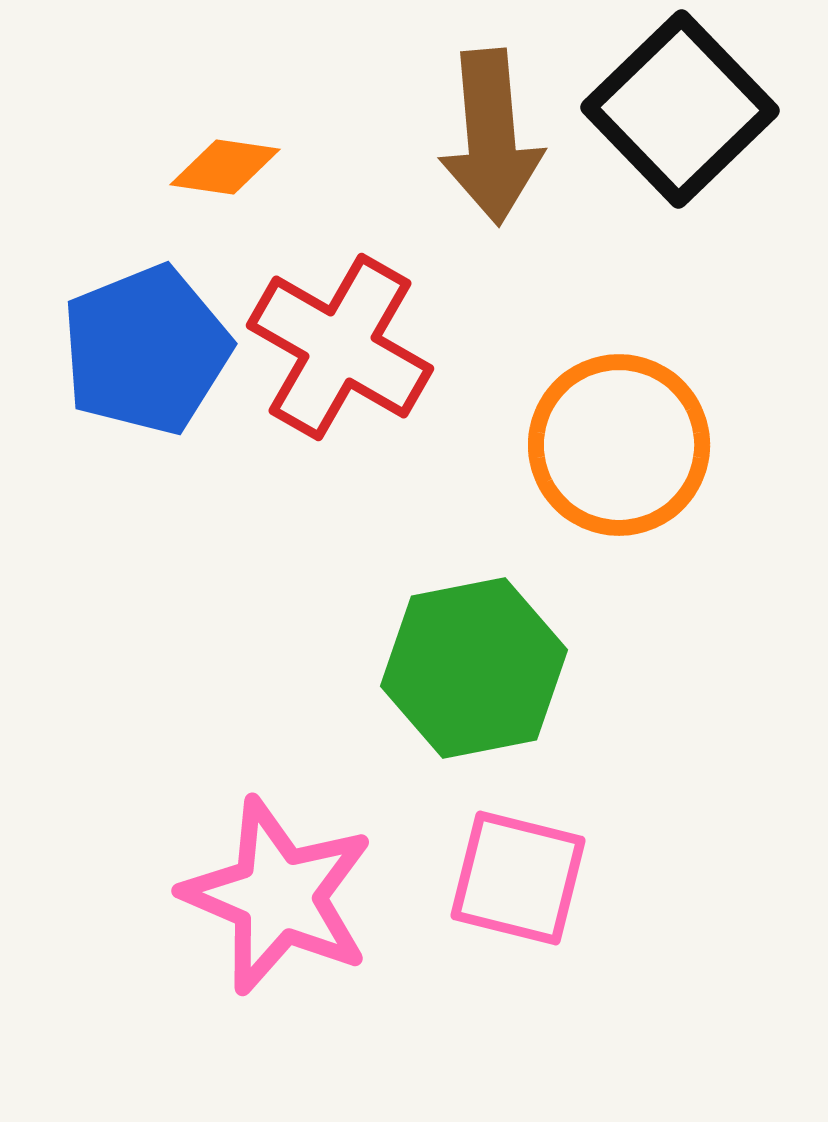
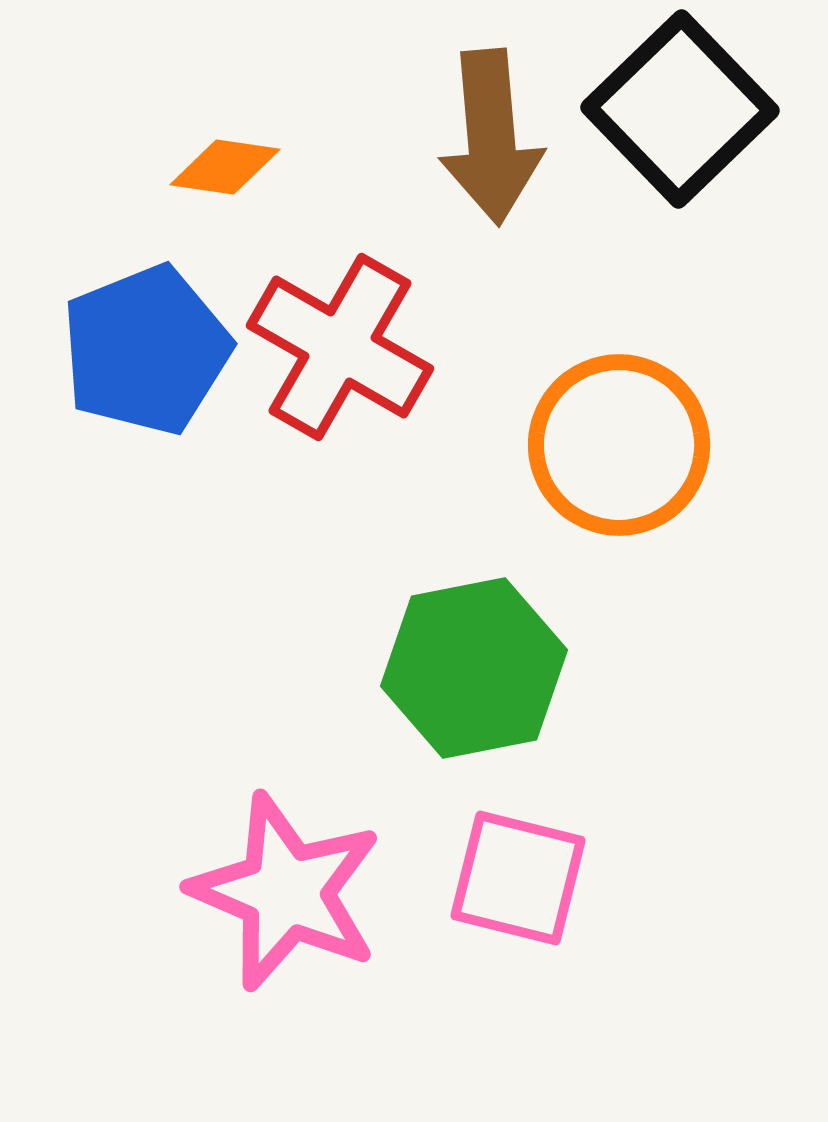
pink star: moved 8 px right, 4 px up
